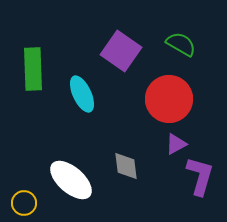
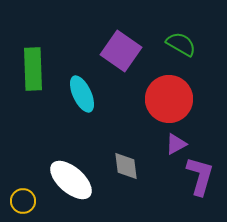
yellow circle: moved 1 px left, 2 px up
